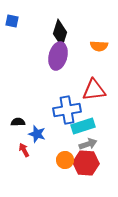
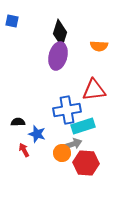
gray arrow: moved 15 px left
orange circle: moved 3 px left, 7 px up
